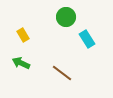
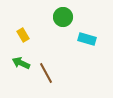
green circle: moved 3 px left
cyan rectangle: rotated 42 degrees counterclockwise
brown line: moved 16 px left; rotated 25 degrees clockwise
